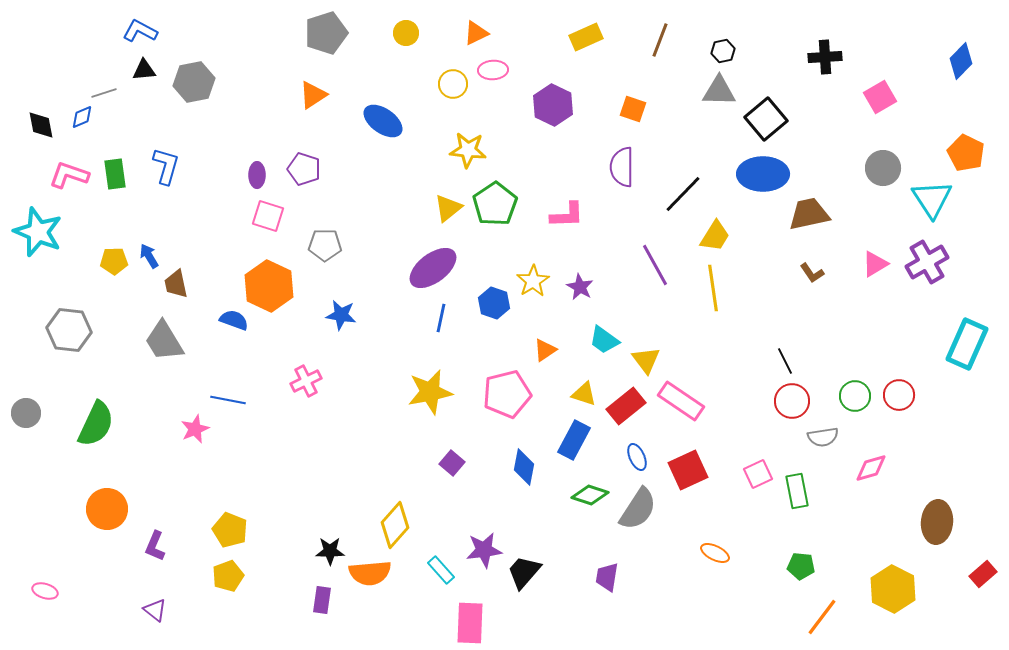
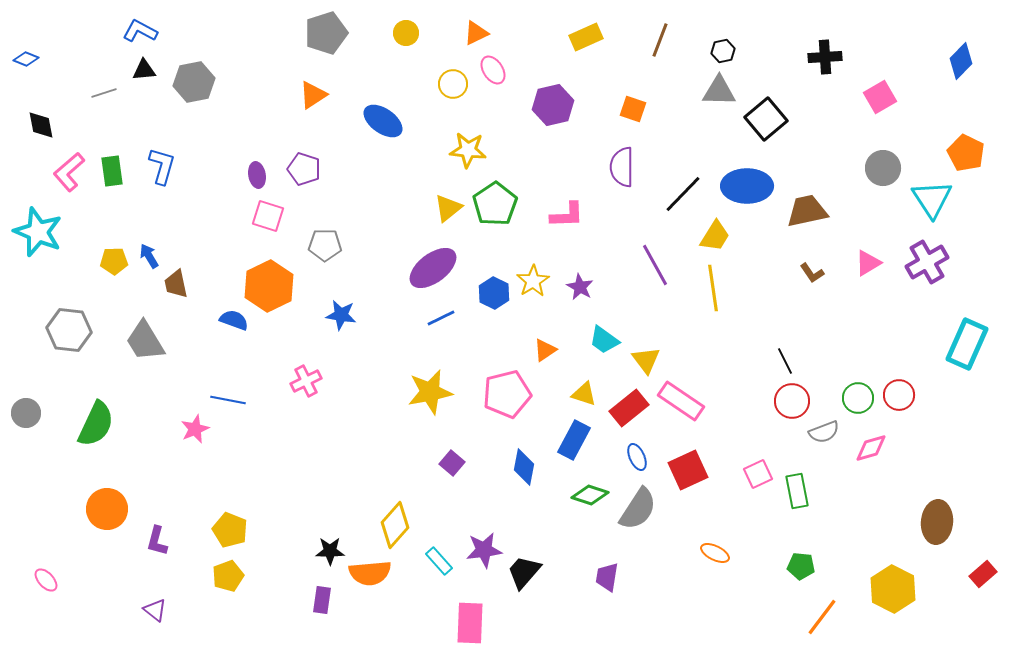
pink ellipse at (493, 70): rotated 60 degrees clockwise
purple hexagon at (553, 105): rotated 21 degrees clockwise
blue diamond at (82, 117): moved 56 px left, 58 px up; rotated 45 degrees clockwise
blue L-shape at (166, 166): moved 4 px left
green rectangle at (115, 174): moved 3 px left, 3 px up
blue ellipse at (763, 174): moved 16 px left, 12 px down
pink L-shape at (69, 175): moved 3 px up; rotated 60 degrees counterclockwise
purple ellipse at (257, 175): rotated 10 degrees counterclockwise
brown trapezoid at (809, 214): moved 2 px left, 3 px up
pink triangle at (875, 264): moved 7 px left, 1 px up
orange hexagon at (269, 286): rotated 9 degrees clockwise
blue hexagon at (494, 303): moved 10 px up; rotated 8 degrees clockwise
blue line at (441, 318): rotated 52 degrees clockwise
gray trapezoid at (164, 341): moved 19 px left
green circle at (855, 396): moved 3 px right, 2 px down
red rectangle at (626, 406): moved 3 px right, 2 px down
gray semicircle at (823, 437): moved 1 px right, 5 px up; rotated 12 degrees counterclockwise
pink diamond at (871, 468): moved 20 px up
purple L-shape at (155, 546): moved 2 px right, 5 px up; rotated 8 degrees counterclockwise
cyan rectangle at (441, 570): moved 2 px left, 9 px up
pink ellipse at (45, 591): moved 1 px right, 11 px up; rotated 30 degrees clockwise
